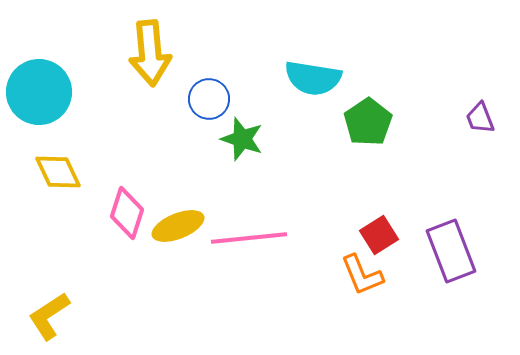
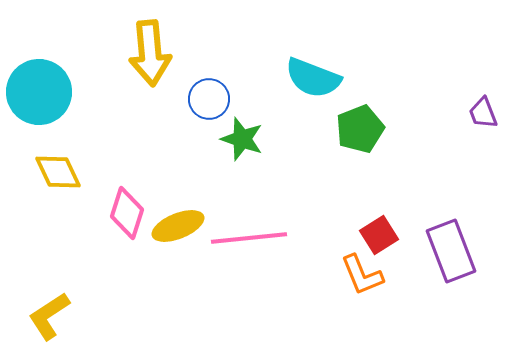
cyan semicircle: rotated 12 degrees clockwise
purple trapezoid: moved 3 px right, 5 px up
green pentagon: moved 8 px left, 7 px down; rotated 12 degrees clockwise
